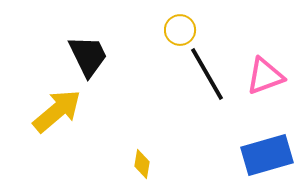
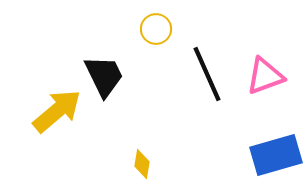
yellow circle: moved 24 px left, 1 px up
black trapezoid: moved 16 px right, 20 px down
black line: rotated 6 degrees clockwise
blue rectangle: moved 9 px right
